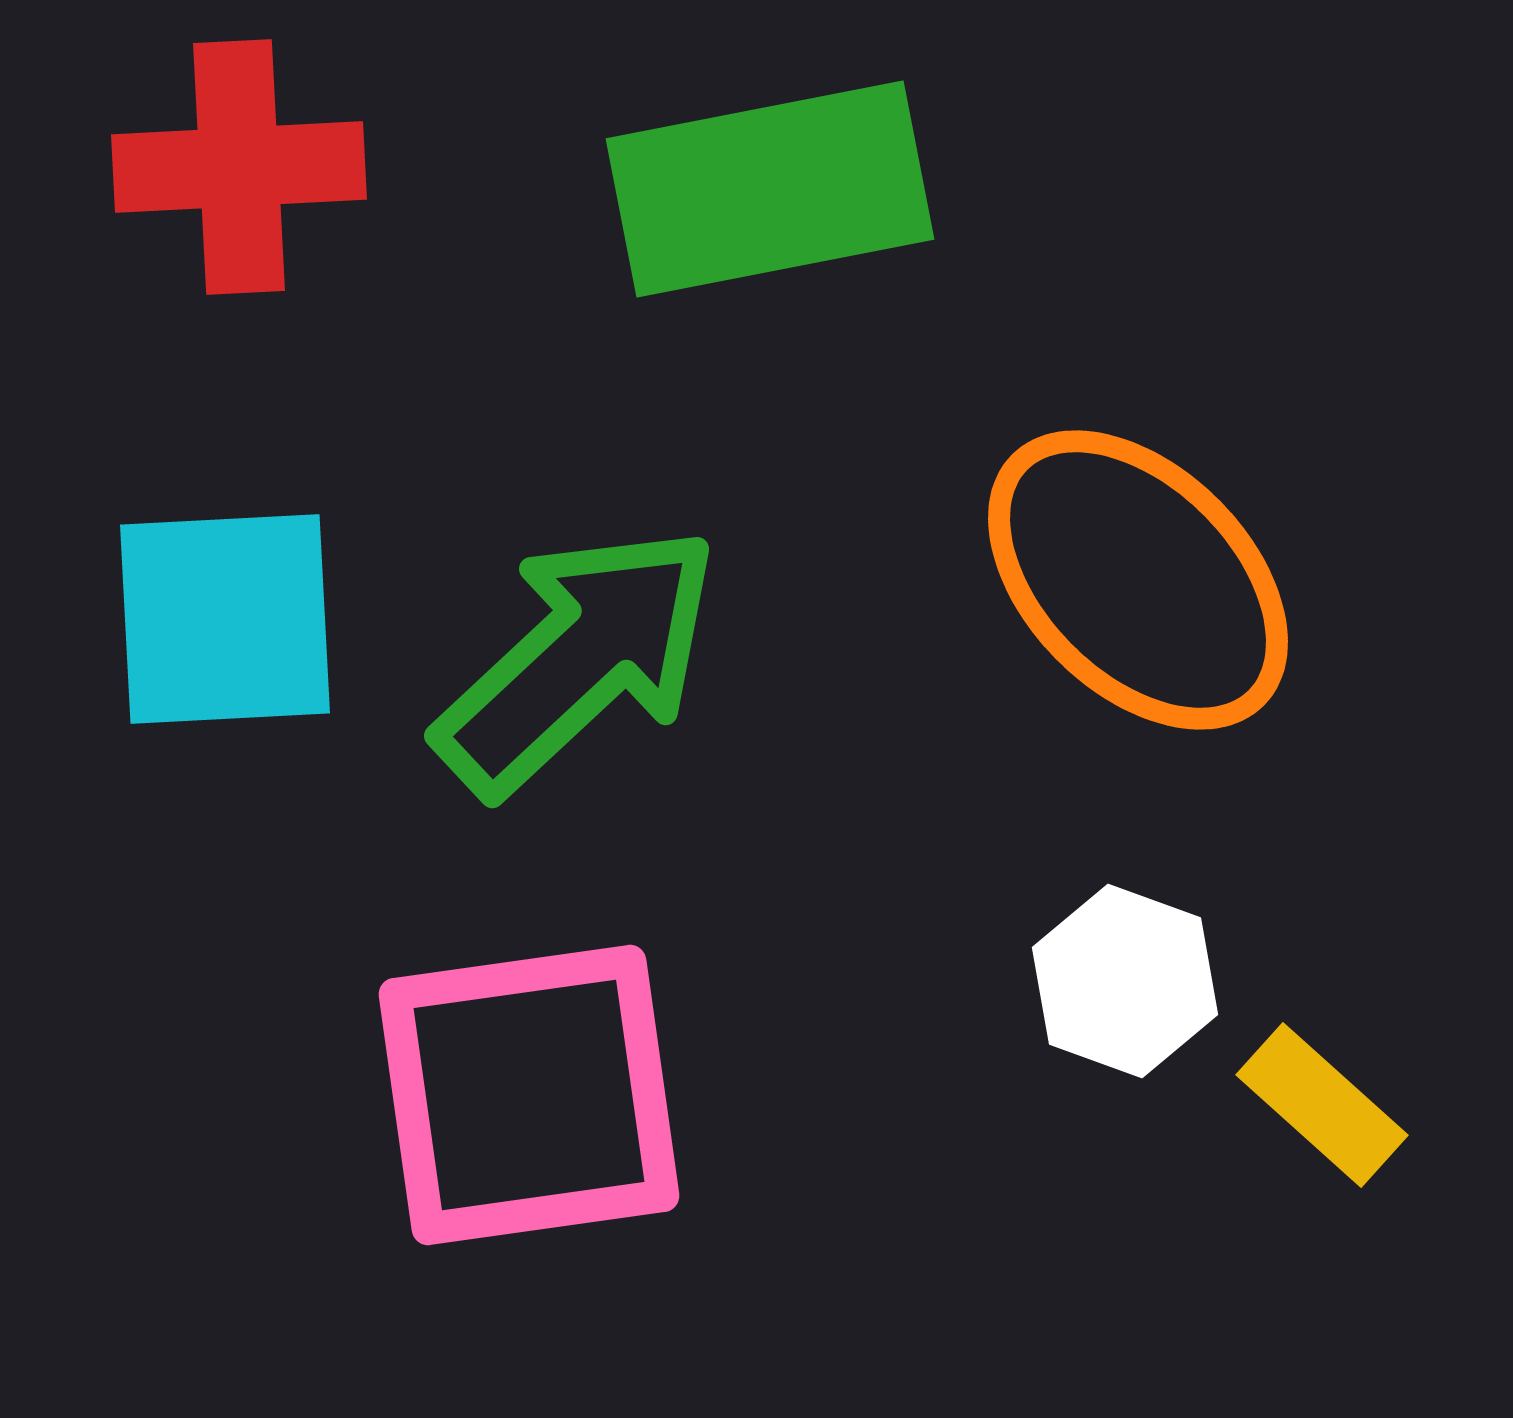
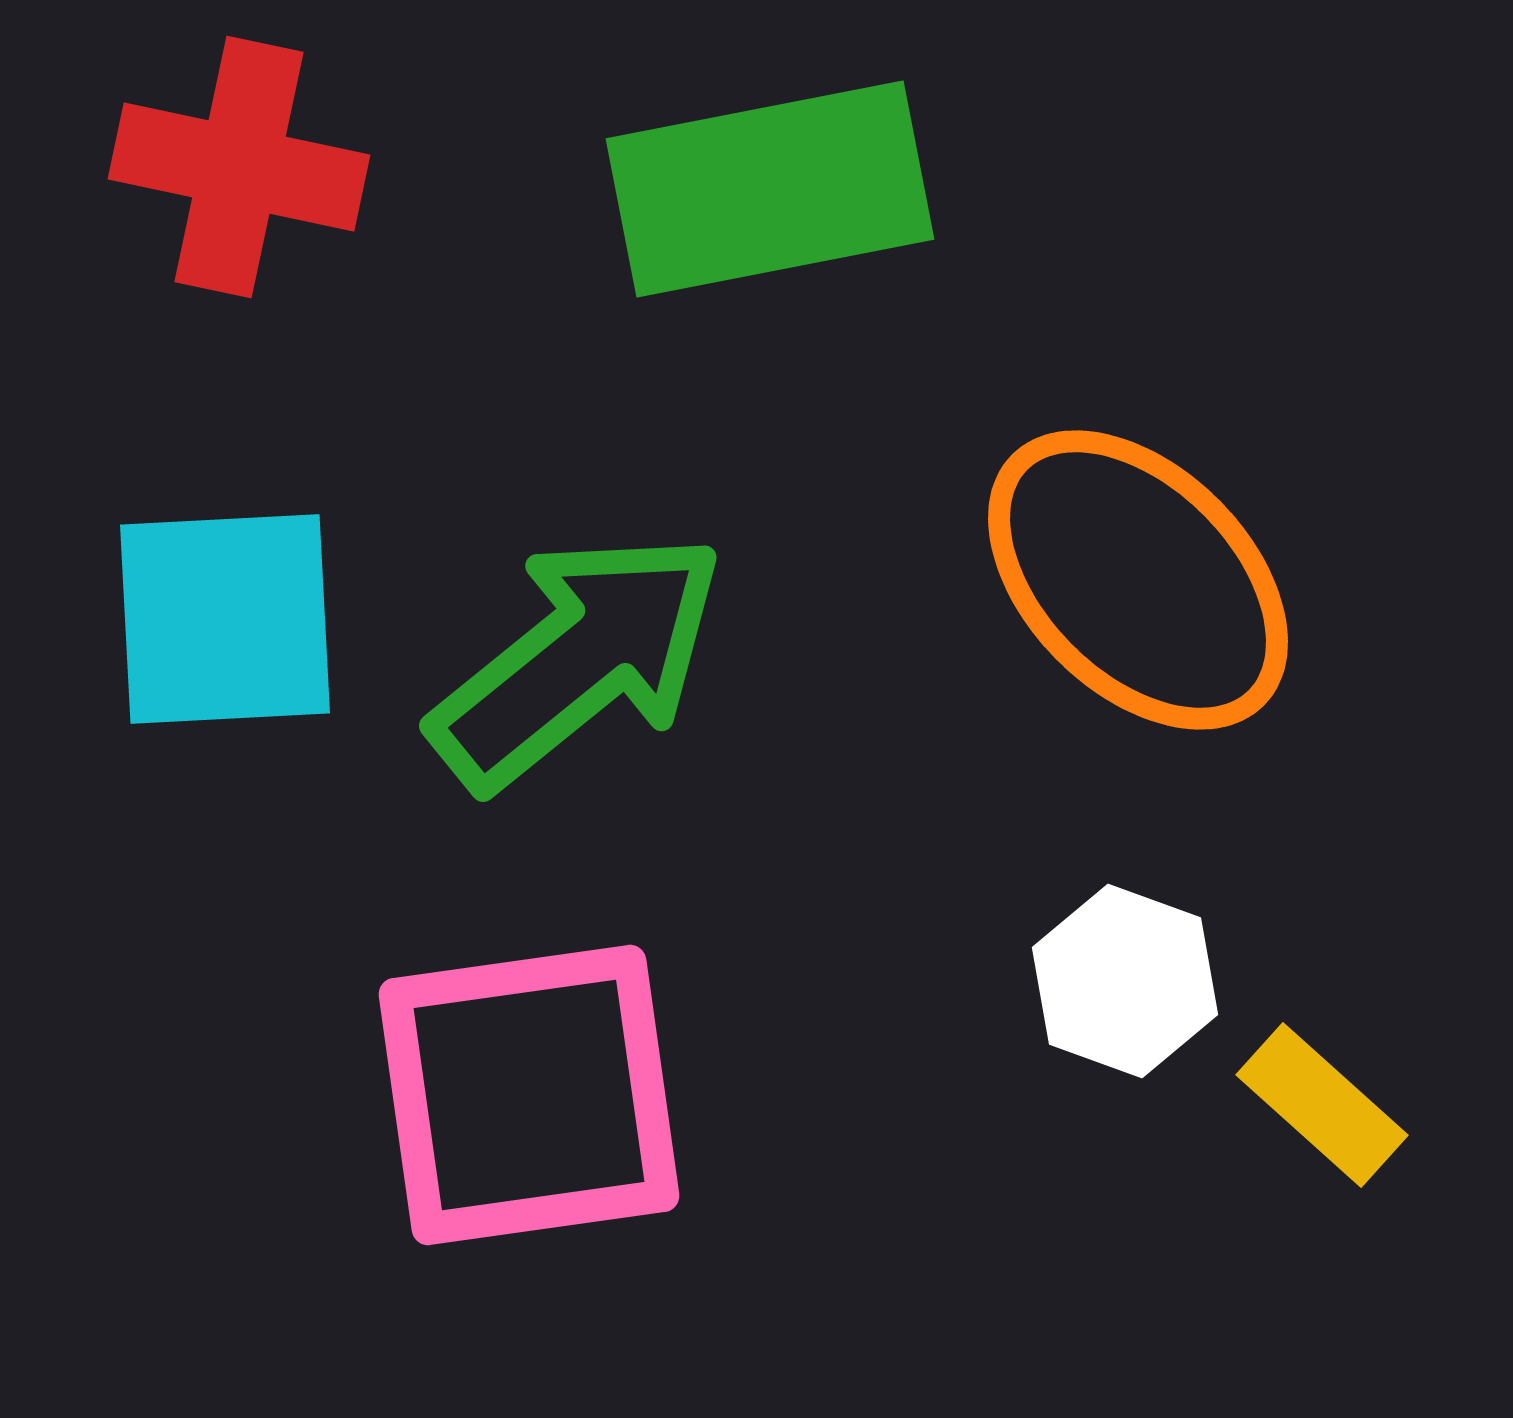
red cross: rotated 15 degrees clockwise
green arrow: rotated 4 degrees clockwise
